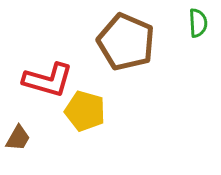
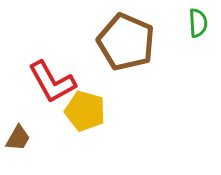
red L-shape: moved 4 px right, 2 px down; rotated 45 degrees clockwise
